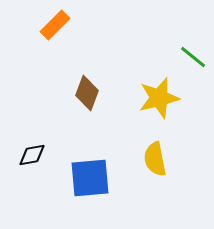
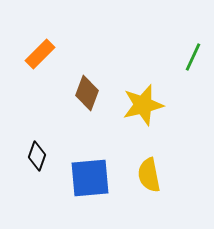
orange rectangle: moved 15 px left, 29 px down
green line: rotated 76 degrees clockwise
yellow star: moved 16 px left, 7 px down
black diamond: moved 5 px right, 1 px down; rotated 60 degrees counterclockwise
yellow semicircle: moved 6 px left, 16 px down
